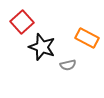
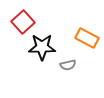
red square: moved 1 px right
black star: rotated 20 degrees counterclockwise
